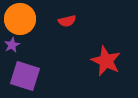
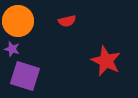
orange circle: moved 2 px left, 2 px down
purple star: moved 4 px down; rotated 28 degrees counterclockwise
